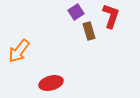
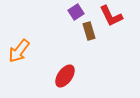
red L-shape: rotated 135 degrees clockwise
red ellipse: moved 14 px right, 7 px up; rotated 40 degrees counterclockwise
